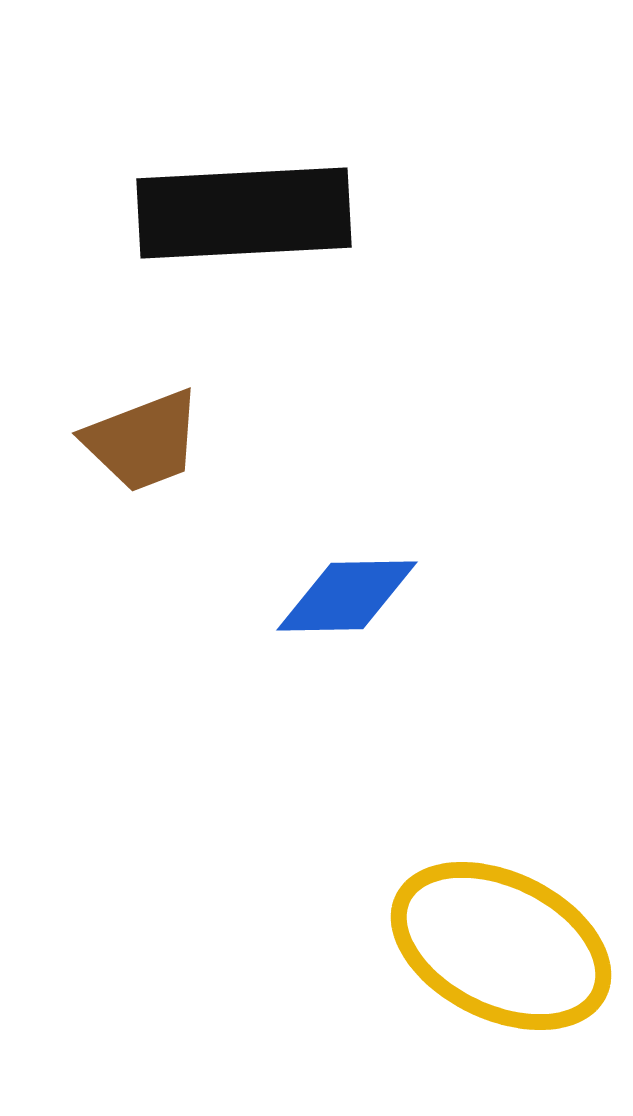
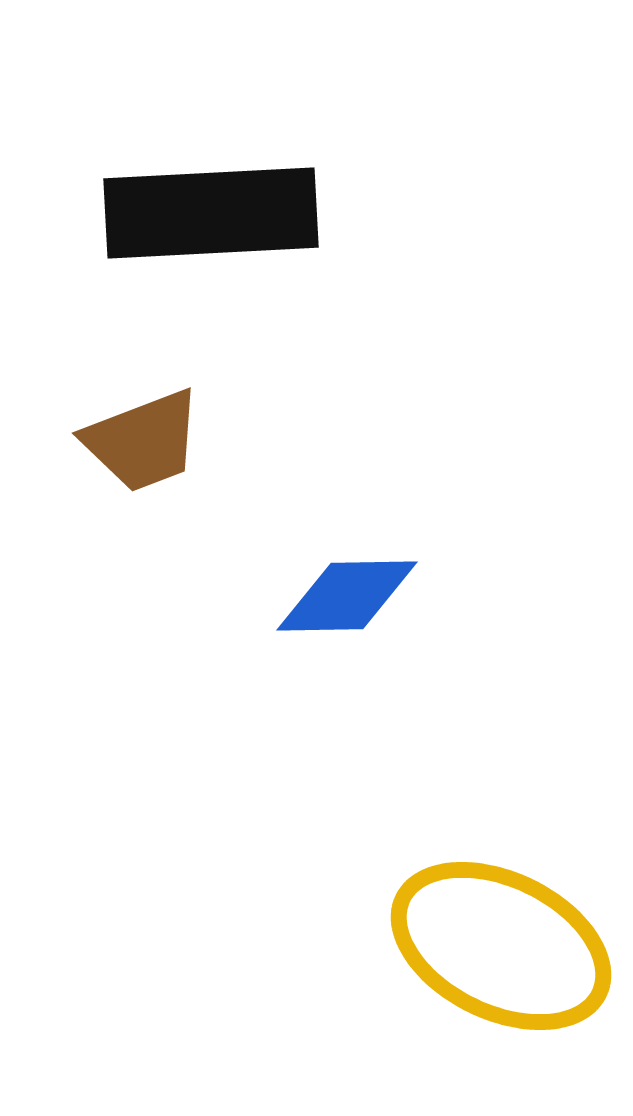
black rectangle: moved 33 px left
